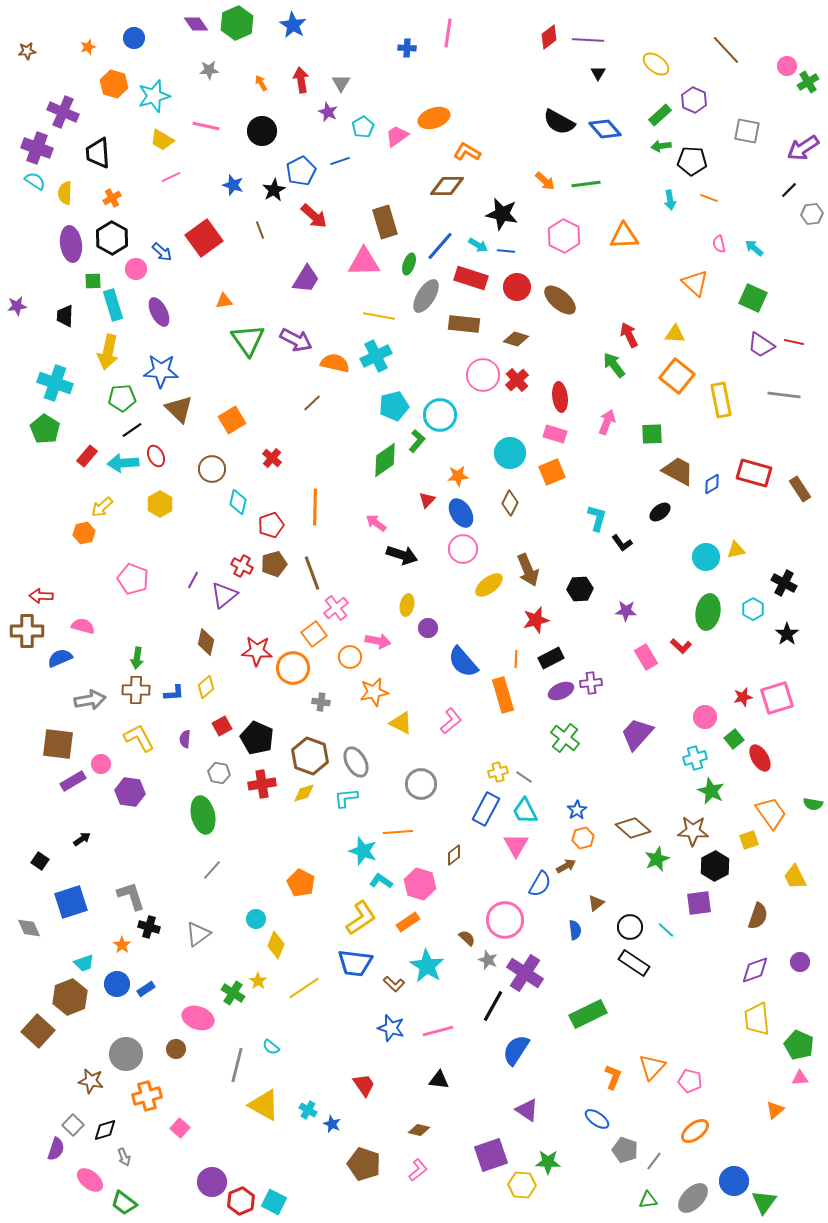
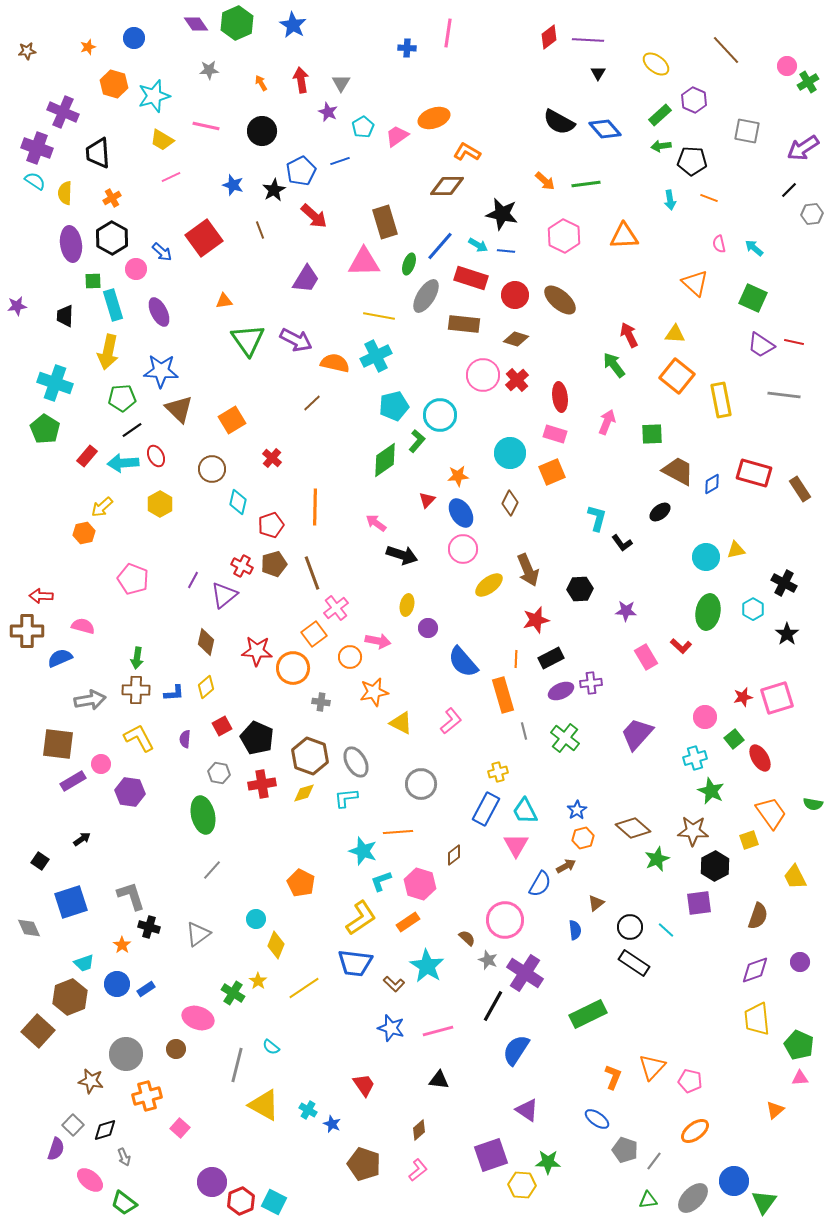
red circle at (517, 287): moved 2 px left, 8 px down
gray line at (524, 777): moved 46 px up; rotated 42 degrees clockwise
cyan L-shape at (381, 881): rotated 55 degrees counterclockwise
brown diamond at (419, 1130): rotated 55 degrees counterclockwise
